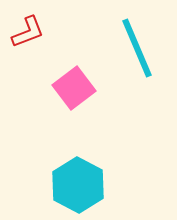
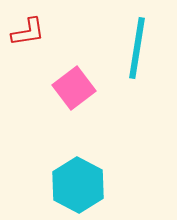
red L-shape: rotated 12 degrees clockwise
cyan line: rotated 32 degrees clockwise
